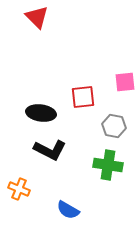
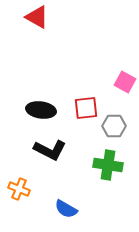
red triangle: rotated 15 degrees counterclockwise
pink square: rotated 35 degrees clockwise
red square: moved 3 px right, 11 px down
black ellipse: moved 3 px up
gray hexagon: rotated 10 degrees counterclockwise
blue semicircle: moved 2 px left, 1 px up
